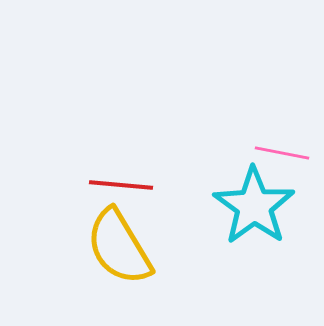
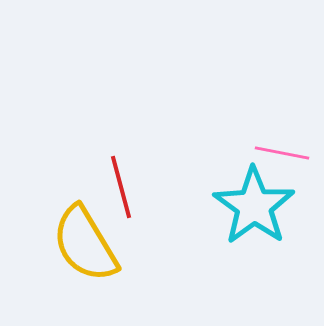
red line: moved 2 px down; rotated 70 degrees clockwise
yellow semicircle: moved 34 px left, 3 px up
